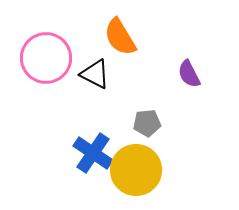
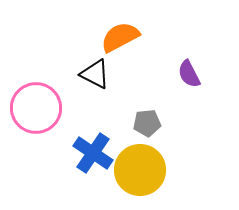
orange semicircle: rotated 93 degrees clockwise
pink circle: moved 10 px left, 50 px down
yellow circle: moved 4 px right
